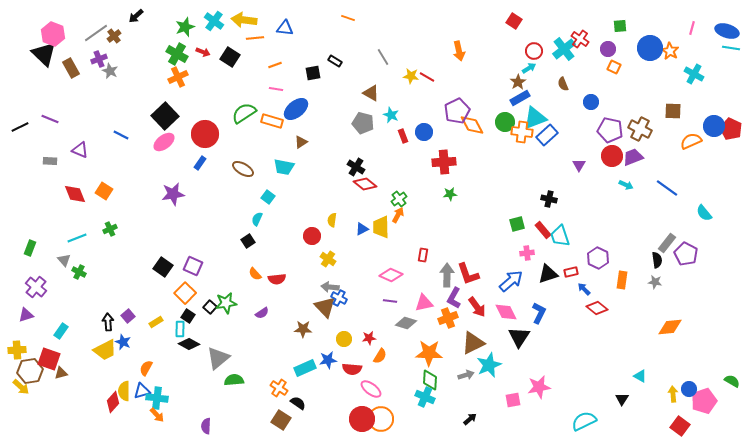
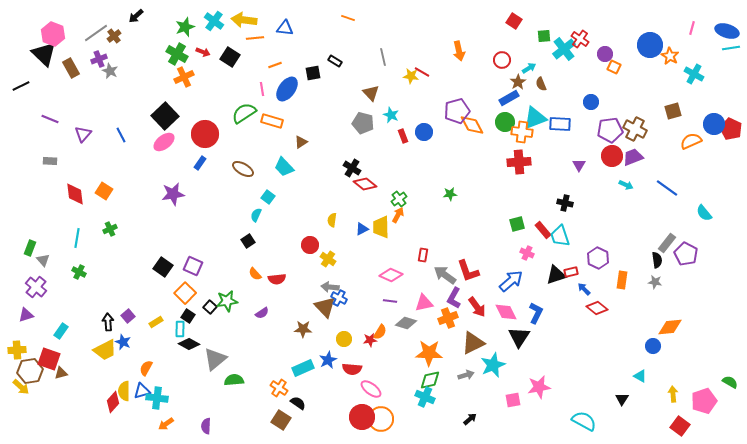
green square at (620, 26): moved 76 px left, 10 px down
blue circle at (650, 48): moved 3 px up
cyan line at (731, 48): rotated 18 degrees counterclockwise
purple circle at (608, 49): moved 3 px left, 5 px down
red circle at (534, 51): moved 32 px left, 9 px down
orange star at (670, 51): moved 5 px down
gray line at (383, 57): rotated 18 degrees clockwise
orange cross at (178, 77): moved 6 px right
red line at (427, 77): moved 5 px left, 5 px up
brown semicircle at (563, 84): moved 22 px left
pink line at (276, 89): moved 14 px left; rotated 72 degrees clockwise
brown triangle at (371, 93): rotated 18 degrees clockwise
blue rectangle at (520, 98): moved 11 px left
blue ellipse at (296, 109): moved 9 px left, 20 px up; rotated 15 degrees counterclockwise
purple pentagon at (457, 111): rotated 10 degrees clockwise
brown square at (673, 111): rotated 18 degrees counterclockwise
blue circle at (714, 126): moved 2 px up
black line at (20, 127): moved 1 px right, 41 px up
brown cross at (640, 129): moved 5 px left
purple pentagon at (610, 130): rotated 20 degrees counterclockwise
blue line at (121, 135): rotated 35 degrees clockwise
blue rectangle at (547, 135): moved 13 px right, 11 px up; rotated 45 degrees clockwise
purple triangle at (80, 150): moved 3 px right, 16 px up; rotated 48 degrees clockwise
red cross at (444, 162): moved 75 px right
cyan trapezoid at (284, 167): rotated 35 degrees clockwise
black cross at (356, 167): moved 4 px left, 1 px down
red diamond at (75, 194): rotated 15 degrees clockwise
black cross at (549, 199): moved 16 px right, 4 px down
cyan semicircle at (257, 219): moved 1 px left, 4 px up
red circle at (312, 236): moved 2 px left, 9 px down
cyan line at (77, 238): rotated 60 degrees counterclockwise
pink cross at (527, 253): rotated 32 degrees clockwise
gray triangle at (64, 260): moved 21 px left
red L-shape at (468, 274): moved 3 px up
black triangle at (548, 274): moved 8 px right, 1 px down
gray arrow at (447, 275): moved 2 px left; rotated 55 degrees counterclockwise
green star at (226, 303): moved 1 px right, 2 px up
blue L-shape at (539, 313): moved 3 px left
red star at (369, 338): moved 1 px right, 2 px down
orange semicircle at (380, 356): moved 24 px up
gray triangle at (218, 358): moved 3 px left, 1 px down
blue star at (328, 360): rotated 18 degrees counterclockwise
cyan star at (489, 365): moved 4 px right
cyan rectangle at (305, 368): moved 2 px left
green diamond at (430, 380): rotated 75 degrees clockwise
green semicircle at (732, 381): moved 2 px left, 1 px down
blue circle at (689, 389): moved 36 px left, 43 px up
orange arrow at (157, 415): moved 9 px right, 9 px down; rotated 98 degrees clockwise
red circle at (362, 419): moved 2 px up
cyan semicircle at (584, 421): rotated 55 degrees clockwise
